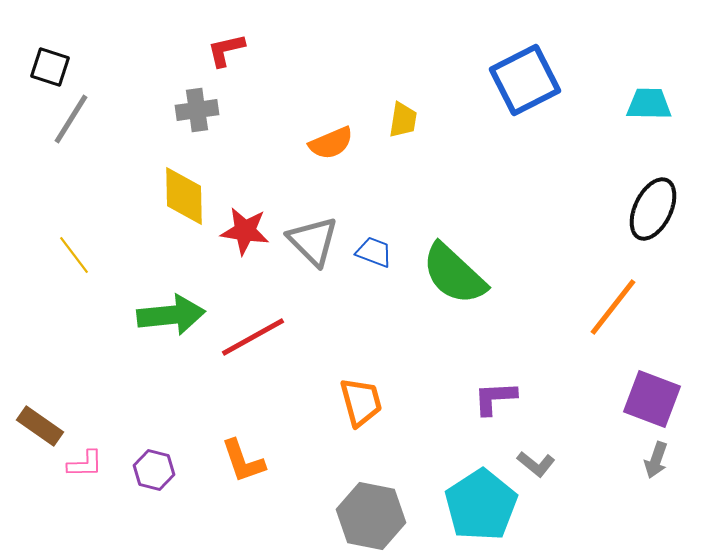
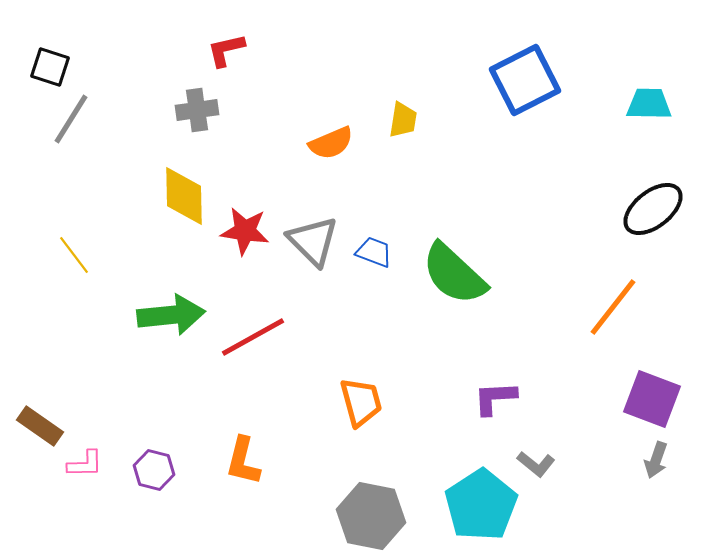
black ellipse: rotated 26 degrees clockwise
orange L-shape: rotated 33 degrees clockwise
